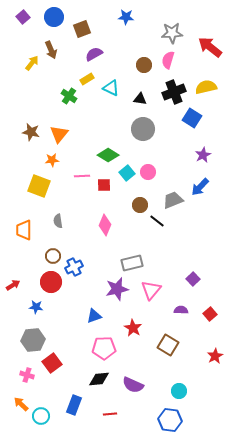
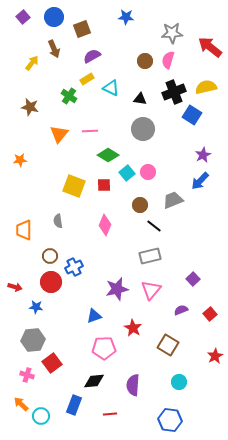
brown arrow at (51, 50): moved 3 px right, 1 px up
purple semicircle at (94, 54): moved 2 px left, 2 px down
brown circle at (144, 65): moved 1 px right, 4 px up
blue square at (192, 118): moved 3 px up
brown star at (31, 132): moved 1 px left, 25 px up
orange star at (52, 160): moved 32 px left
pink line at (82, 176): moved 8 px right, 45 px up
yellow square at (39, 186): moved 35 px right
blue arrow at (200, 187): moved 6 px up
black line at (157, 221): moved 3 px left, 5 px down
brown circle at (53, 256): moved 3 px left
gray rectangle at (132, 263): moved 18 px right, 7 px up
red arrow at (13, 285): moved 2 px right, 2 px down; rotated 48 degrees clockwise
purple semicircle at (181, 310): rotated 24 degrees counterclockwise
black diamond at (99, 379): moved 5 px left, 2 px down
purple semicircle at (133, 385): rotated 70 degrees clockwise
cyan circle at (179, 391): moved 9 px up
